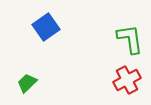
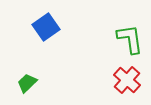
red cross: rotated 20 degrees counterclockwise
